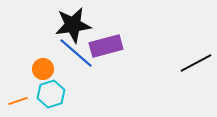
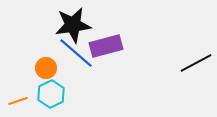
orange circle: moved 3 px right, 1 px up
cyan hexagon: rotated 8 degrees counterclockwise
